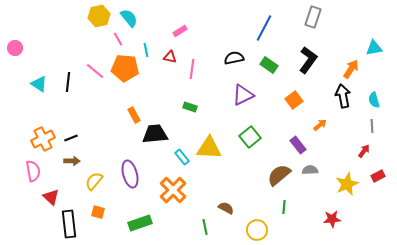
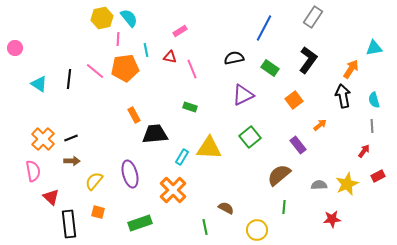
yellow hexagon at (99, 16): moved 3 px right, 2 px down
gray rectangle at (313, 17): rotated 15 degrees clockwise
pink line at (118, 39): rotated 32 degrees clockwise
green rectangle at (269, 65): moved 1 px right, 3 px down
orange pentagon at (125, 68): rotated 12 degrees counterclockwise
pink line at (192, 69): rotated 30 degrees counterclockwise
black line at (68, 82): moved 1 px right, 3 px up
orange cross at (43, 139): rotated 20 degrees counterclockwise
cyan rectangle at (182, 157): rotated 70 degrees clockwise
gray semicircle at (310, 170): moved 9 px right, 15 px down
